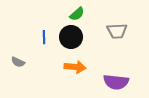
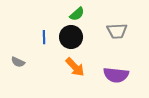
orange arrow: rotated 40 degrees clockwise
purple semicircle: moved 7 px up
